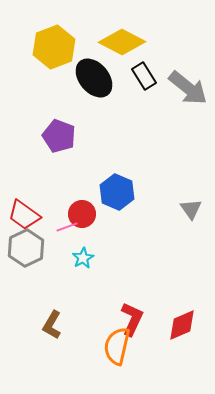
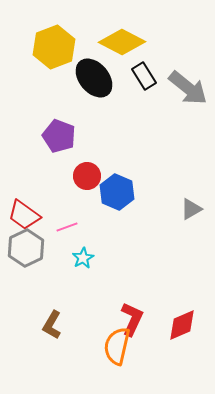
gray triangle: rotated 35 degrees clockwise
red circle: moved 5 px right, 38 px up
